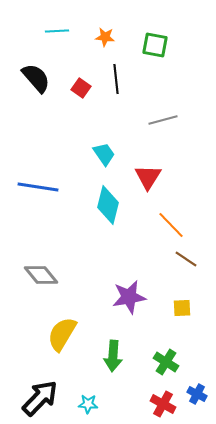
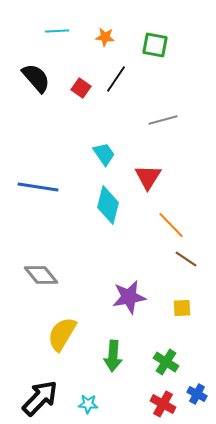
black line: rotated 40 degrees clockwise
